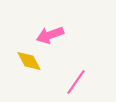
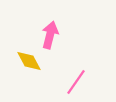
pink arrow: rotated 124 degrees clockwise
